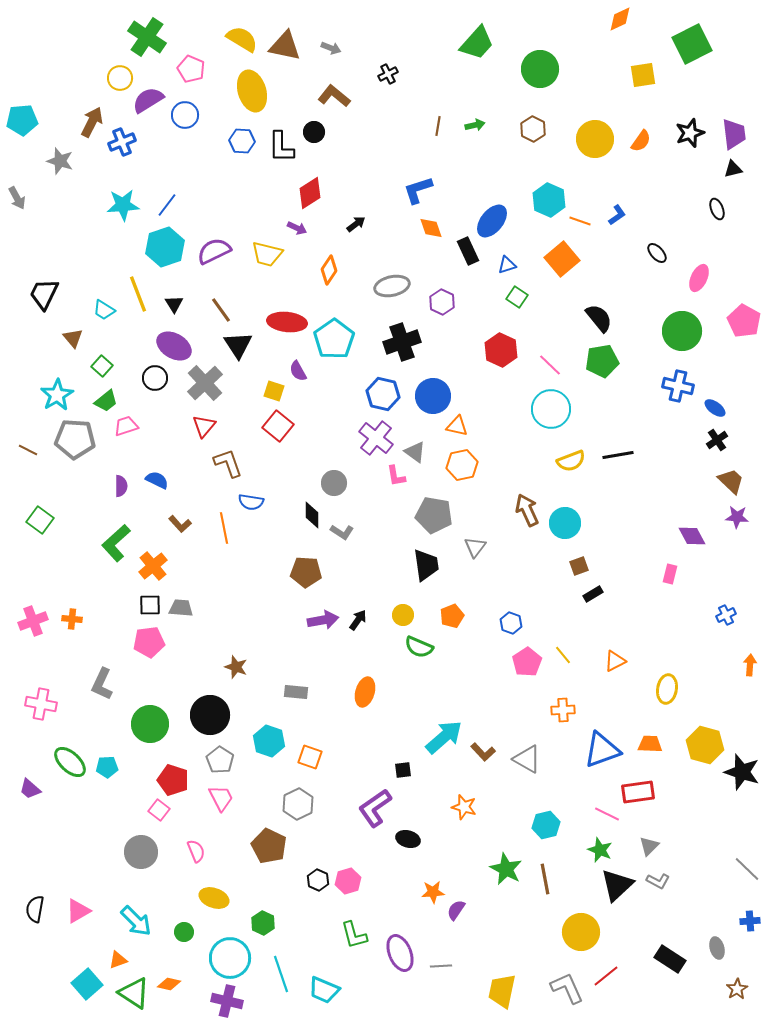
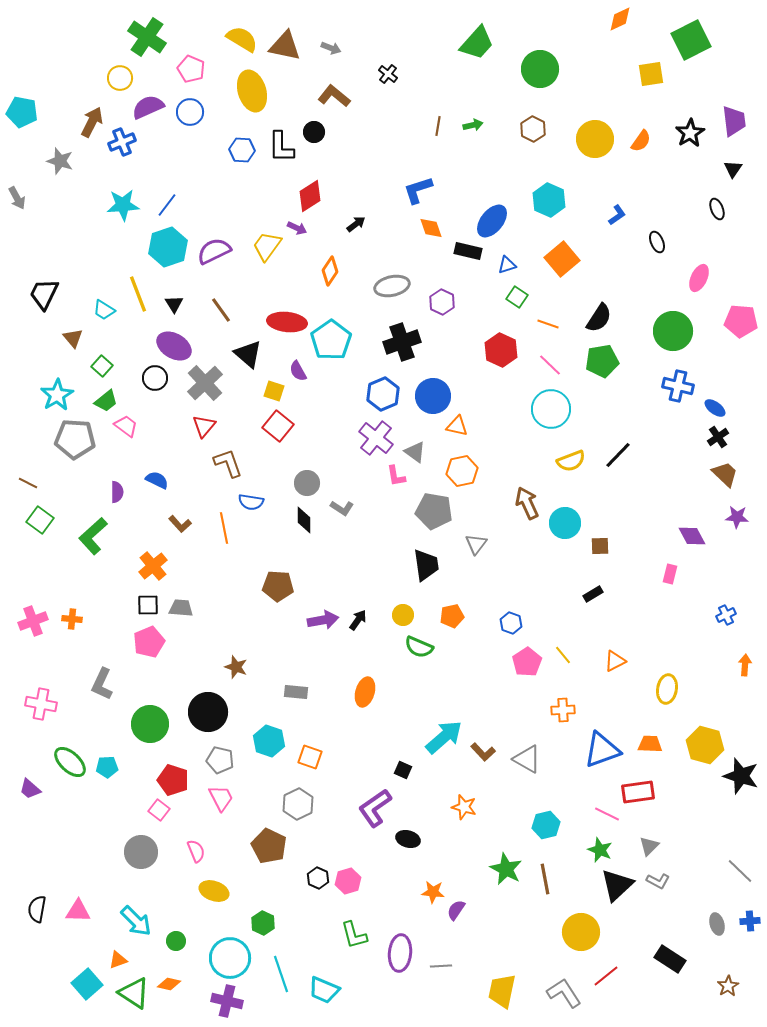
green square at (692, 44): moved 1 px left, 4 px up
black cross at (388, 74): rotated 24 degrees counterclockwise
yellow square at (643, 75): moved 8 px right, 1 px up
purple semicircle at (148, 100): moved 7 px down; rotated 8 degrees clockwise
blue circle at (185, 115): moved 5 px right, 3 px up
cyan pentagon at (22, 120): moved 8 px up; rotated 16 degrees clockwise
green arrow at (475, 125): moved 2 px left
black star at (690, 133): rotated 12 degrees counterclockwise
purple trapezoid at (734, 134): moved 13 px up
blue hexagon at (242, 141): moved 9 px down
black triangle at (733, 169): rotated 42 degrees counterclockwise
red diamond at (310, 193): moved 3 px down
orange line at (580, 221): moved 32 px left, 103 px down
cyan hexagon at (165, 247): moved 3 px right
black rectangle at (468, 251): rotated 52 degrees counterclockwise
black ellipse at (657, 253): moved 11 px up; rotated 20 degrees clockwise
yellow trapezoid at (267, 254): moved 8 px up; rotated 112 degrees clockwise
orange diamond at (329, 270): moved 1 px right, 1 px down
black semicircle at (599, 318): rotated 72 degrees clockwise
pink pentagon at (744, 321): moved 3 px left; rotated 24 degrees counterclockwise
green circle at (682, 331): moved 9 px left
cyan pentagon at (334, 339): moved 3 px left, 1 px down
black triangle at (238, 345): moved 10 px right, 9 px down; rotated 16 degrees counterclockwise
blue hexagon at (383, 394): rotated 24 degrees clockwise
pink trapezoid at (126, 426): rotated 55 degrees clockwise
black cross at (717, 440): moved 1 px right, 3 px up
brown line at (28, 450): moved 33 px down
black line at (618, 455): rotated 36 degrees counterclockwise
orange hexagon at (462, 465): moved 6 px down
brown trapezoid at (731, 481): moved 6 px left, 7 px up
gray circle at (334, 483): moved 27 px left
purple semicircle at (121, 486): moved 4 px left, 6 px down
brown arrow at (527, 510): moved 7 px up
black diamond at (312, 515): moved 8 px left, 5 px down
gray pentagon at (434, 515): moved 4 px up
gray L-shape at (342, 532): moved 24 px up
green L-shape at (116, 543): moved 23 px left, 7 px up
gray triangle at (475, 547): moved 1 px right, 3 px up
brown square at (579, 566): moved 21 px right, 20 px up; rotated 18 degrees clockwise
brown pentagon at (306, 572): moved 28 px left, 14 px down
black square at (150, 605): moved 2 px left
orange pentagon at (452, 616): rotated 10 degrees clockwise
pink pentagon at (149, 642): rotated 16 degrees counterclockwise
orange arrow at (750, 665): moved 5 px left
black circle at (210, 715): moved 2 px left, 3 px up
gray pentagon at (220, 760): rotated 20 degrees counterclockwise
black square at (403, 770): rotated 30 degrees clockwise
black star at (742, 772): moved 1 px left, 4 px down
gray line at (747, 869): moved 7 px left, 2 px down
black hexagon at (318, 880): moved 2 px up
orange star at (433, 892): rotated 10 degrees clockwise
yellow ellipse at (214, 898): moved 7 px up
black semicircle at (35, 909): moved 2 px right
pink triangle at (78, 911): rotated 32 degrees clockwise
green circle at (184, 932): moved 8 px left, 9 px down
gray ellipse at (717, 948): moved 24 px up
purple ellipse at (400, 953): rotated 27 degrees clockwise
gray L-shape at (567, 988): moved 3 px left, 5 px down; rotated 9 degrees counterclockwise
brown star at (737, 989): moved 9 px left, 3 px up
